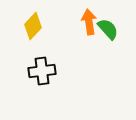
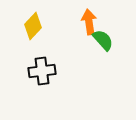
green semicircle: moved 5 px left, 11 px down
